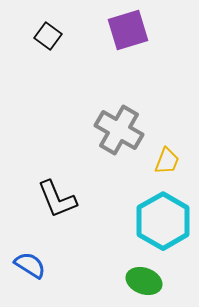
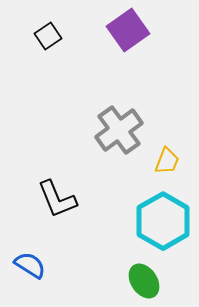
purple square: rotated 18 degrees counterclockwise
black square: rotated 20 degrees clockwise
gray cross: rotated 24 degrees clockwise
green ellipse: rotated 36 degrees clockwise
